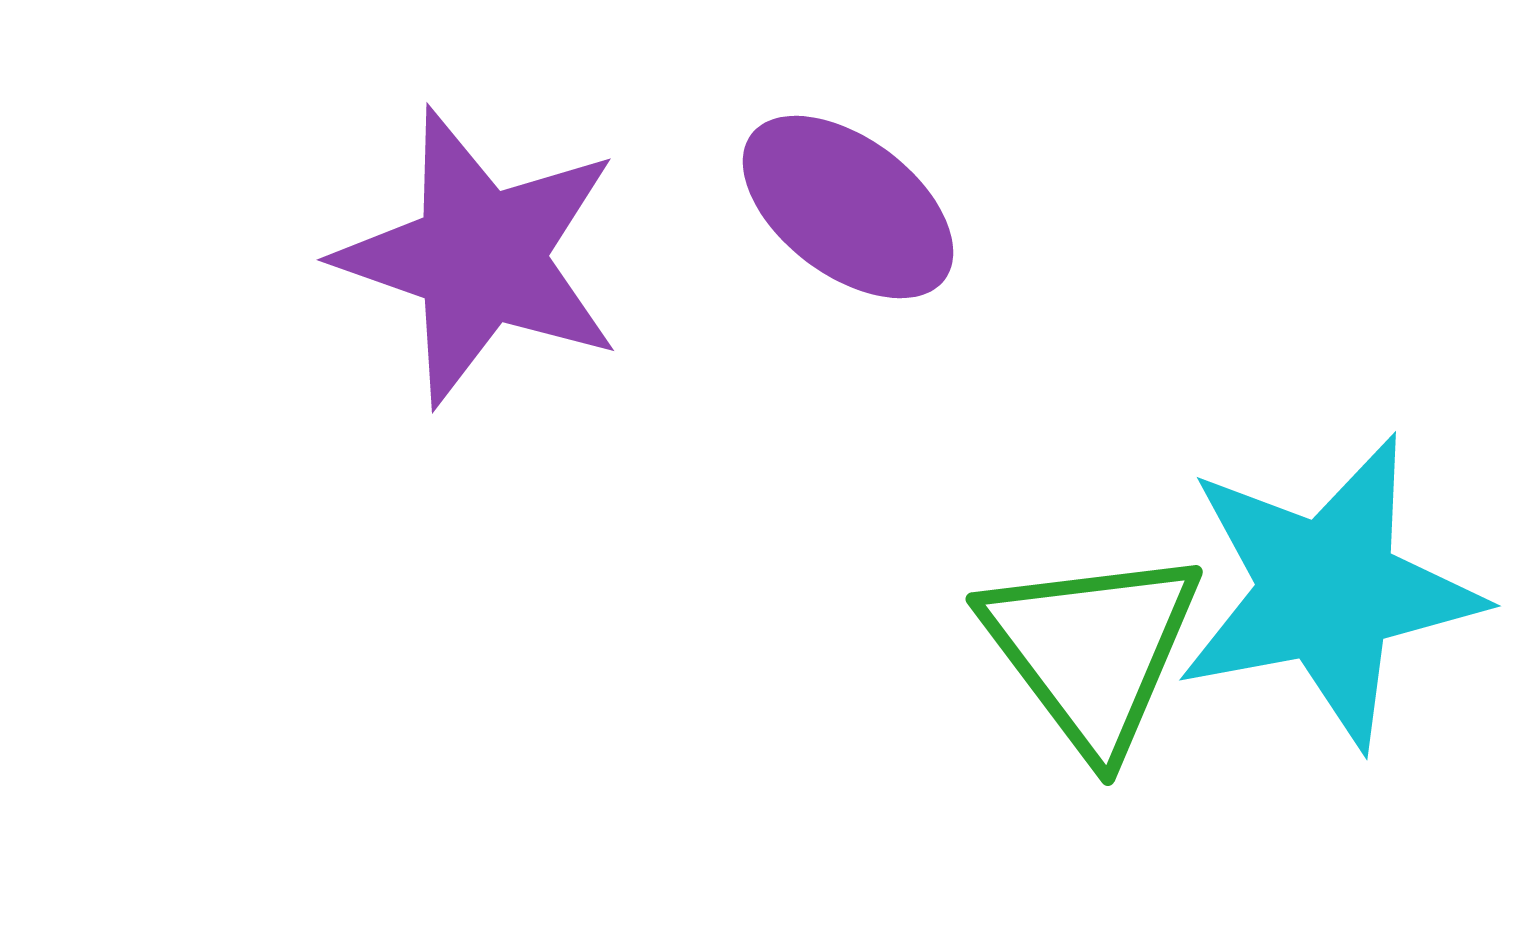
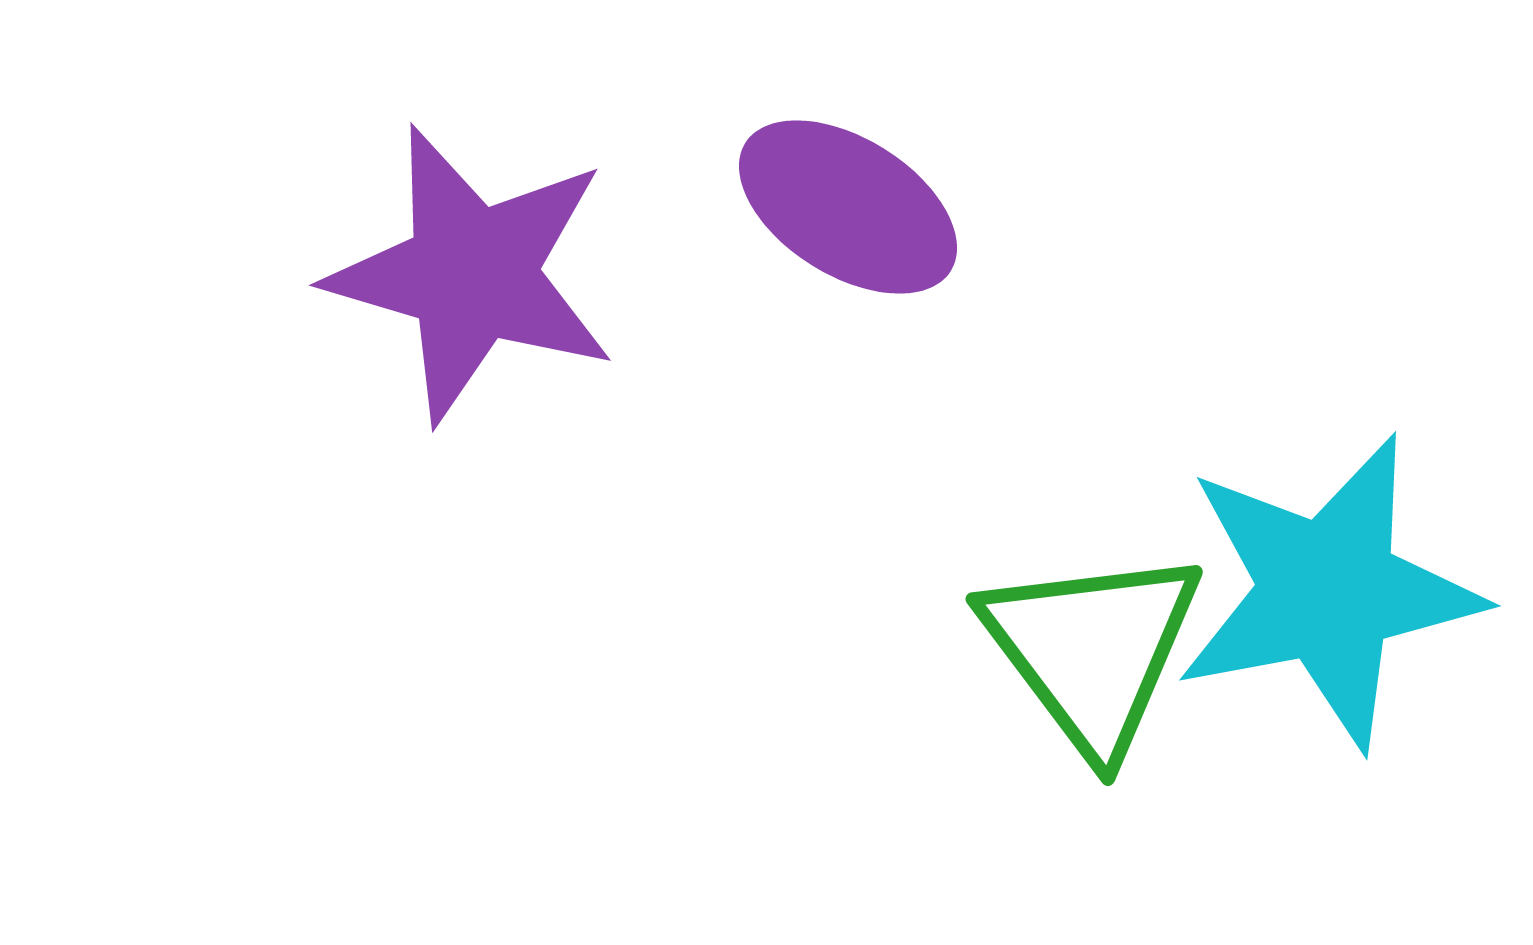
purple ellipse: rotated 5 degrees counterclockwise
purple star: moved 8 px left, 17 px down; rotated 3 degrees counterclockwise
